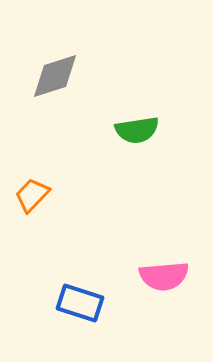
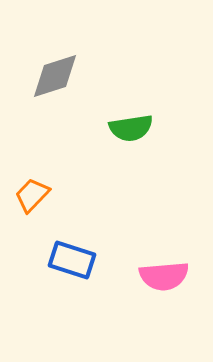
green semicircle: moved 6 px left, 2 px up
blue rectangle: moved 8 px left, 43 px up
